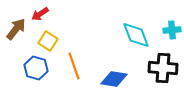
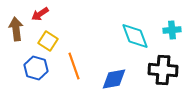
brown arrow: rotated 45 degrees counterclockwise
cyan diamond: moved 1 px left, 1 px down
black cross: moved 2 px down
blue diamond: rotated 20 degrees counterclockwise
